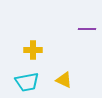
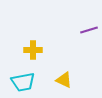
purple line: moved 2 px right, 1 px down; rotated 18 degrees counterclockwise
cyan trapezoid: moved 4 px left
